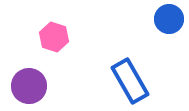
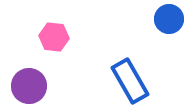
pink hexagon: rotated 12 degrees counterclockwise
